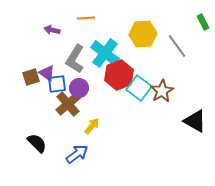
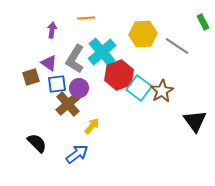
purple arrow: rotated 84 degrees clockwise
gray line: rotated 20 degrees counterclockwise
cyan cross: moved 3 px left, 1 px up; rotated 12 degrees clockwise
purple triangle: moved 2 px right, 10 px up
black triangle: rotated 25 degrees clockwise
